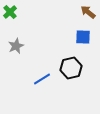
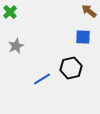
brown arrow: moved 1 px right, 1 px up
